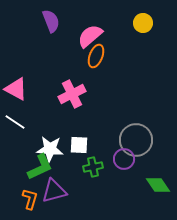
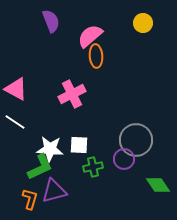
orange ellipse: rotated 25 degrees counterclockwise
